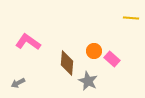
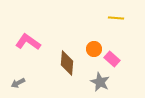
yellow line: moved 15 px left
orange circle: moved 2 px up
gray star: moved 12 px right, 1 px down
